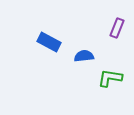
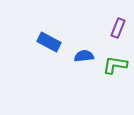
purple rectangle: moved 1 px right
green L-shape: moved 5 px right, 13 px up
